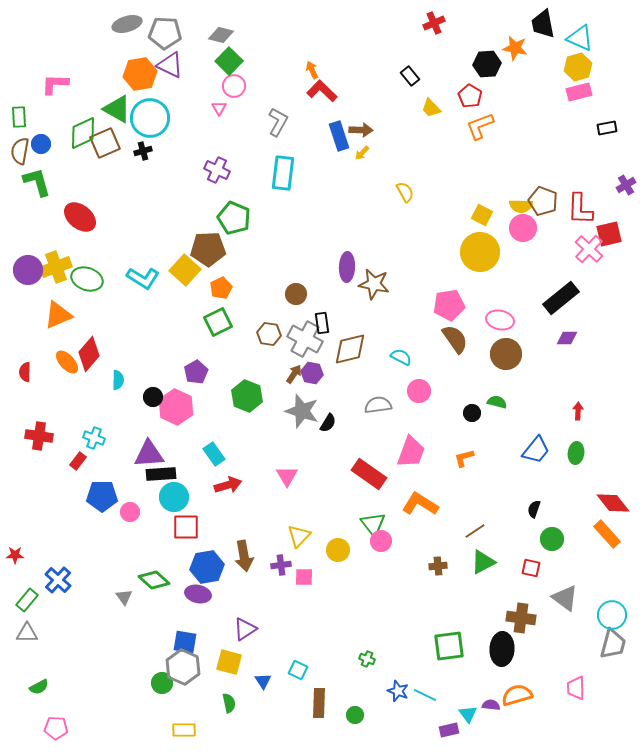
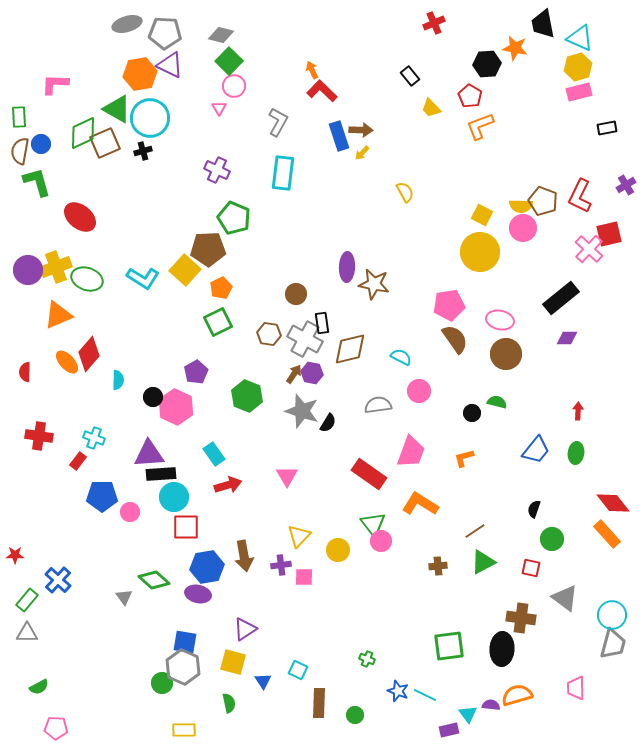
red L-shape at (580, 209): moved 13 px up; rotated 24 degrees clockwise
yellow square at (229, 662): moved 4 px right
